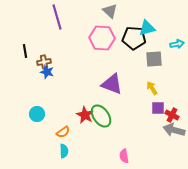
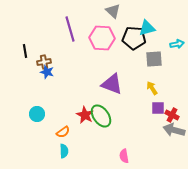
gray triangle: moved 3 px right
purple line: moved 13 px right, 12 px down
